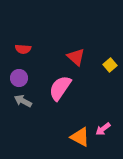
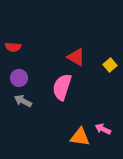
red semicircle: moved 10 px left, 2 px up
red triangle: rotated 12 degrees counterclockwise
pink semicircle: moved 2 px right, 1 px up; rotated 16 degrees counterclockwise
pink arrow: rotated 63 degrees clockwise
orange triangle: rotated 20 degrees counterclockwise
